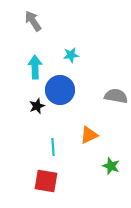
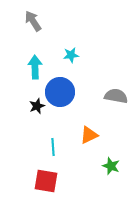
blue circle: moved 2 px down
